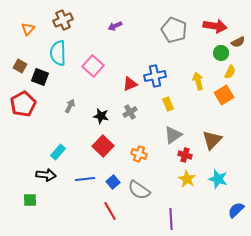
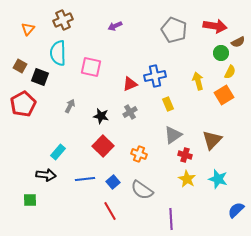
pink square: moved 2 px left, 1 px down; rotated 30 degrees counterclockwise
gray semicircle: moved 3 px right
